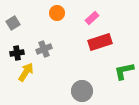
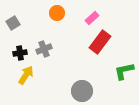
red rectangle: rotated 35 degrees counterclockwise
black cross: moved 3 px right
yellow arrow: moved 3 px down
